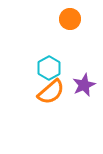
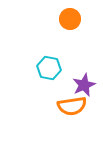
cyan hexagon: rotated 20 degrees counterclockwise
orange semicircle: moved 21 px right, 14 px down; rotated 32 degrees clockwise
